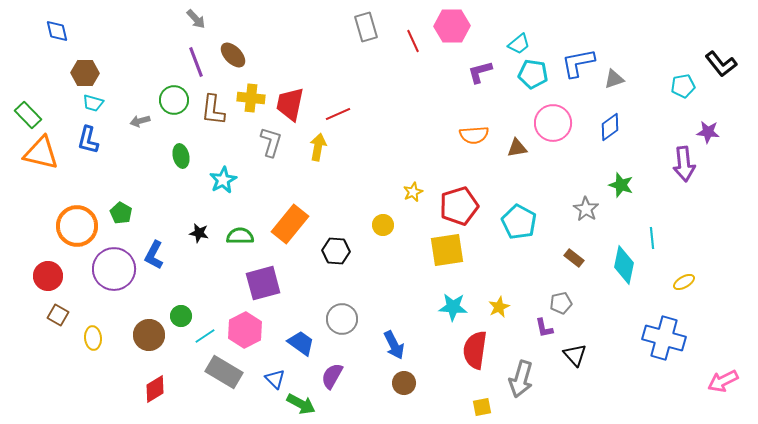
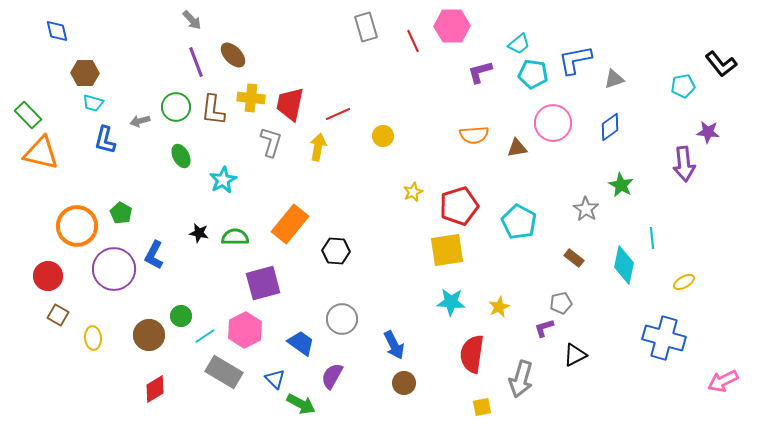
gray arrow at (196, 19): moved 4 px left, 1 px down
blue L-shape at (578, 63): moved 3 px left, 3 px up
green circle at (174, 100): moved 2 px right, 7 px down
blue L-shape at (88, 140): moved 17 px right
green ellipse at (181, 156): rotated 15 degrees counterclockwise
green star at (621, 185): rotated 10 degrees clockwise
yellow circle at (383, 225): moved 89 px up
green semicircle at (240, 236): moved 5 px left, 1 px down
cyan star at (453, 307): moved 2 px left, 5 px up
purple L-shape at (544, 328): rotated 85 degrees clockwise
red semicircle at (475, 350): moved 3 px left, 4 px down
black triangle at (575, 355): rotated 45 degrees clockwise
